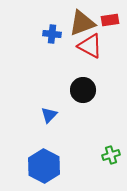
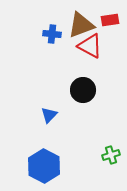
brown triangle: moved 1 px left, 2 px down
